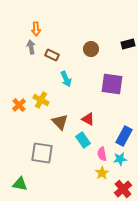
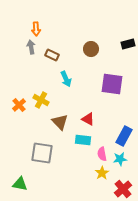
cyan rectangle: rotated 49 degrees counterclockwise
